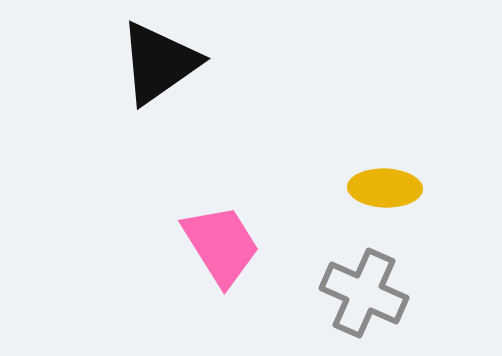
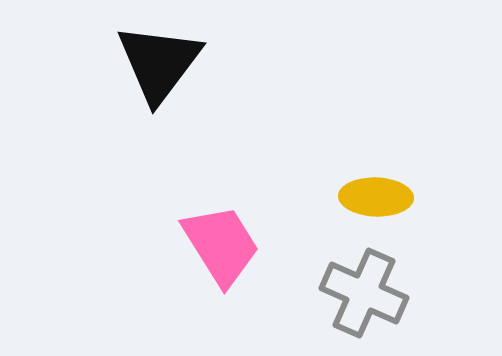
black triangle: rotated 18 degrees counterclockwise
yellow ellipse: moved 9 px left, 9 px down
